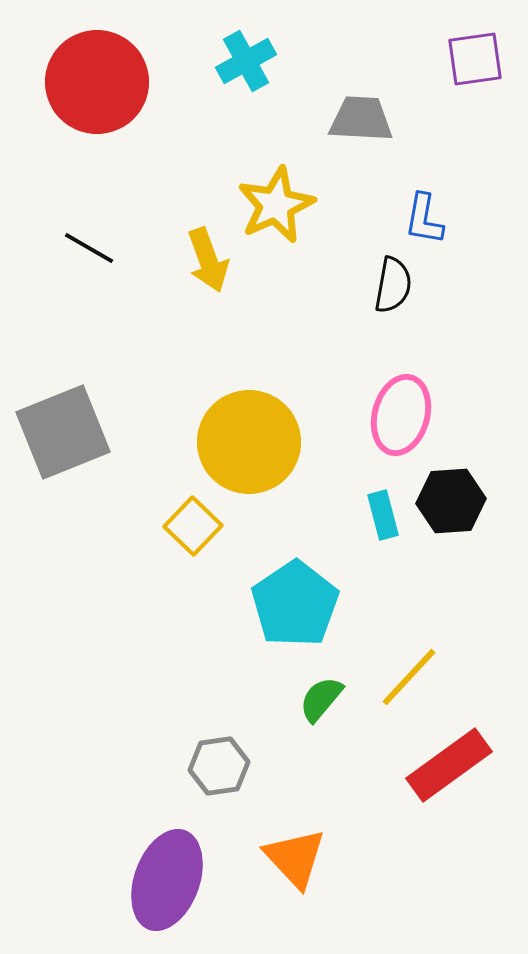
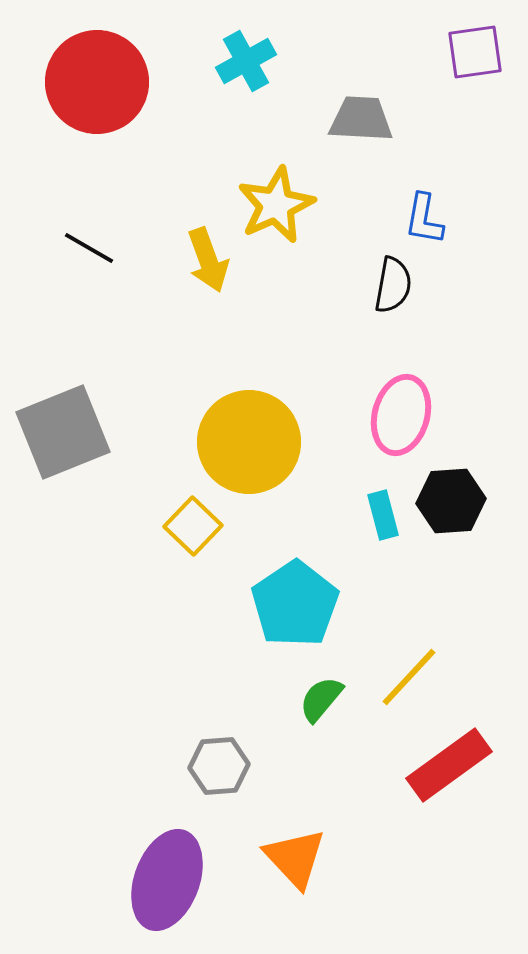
purple square: moved 7 px up
gray hexagon: rotated 4 degrees clockwise
